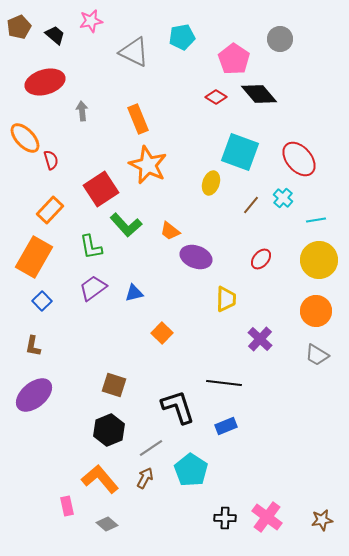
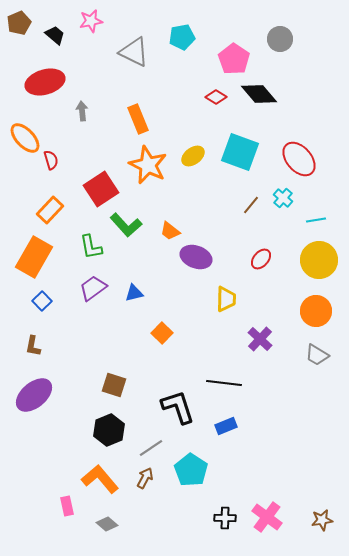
brown pentagon at (19, 27): moved 4 px up
yellow ellipse at (211, 183): moved 18 px left, 27 px up; rotated 35 degrees clockwise
